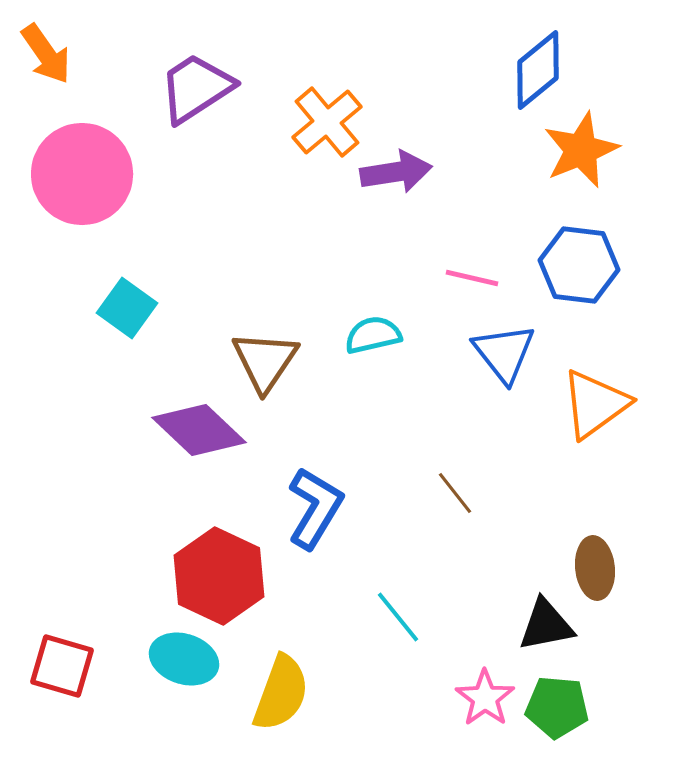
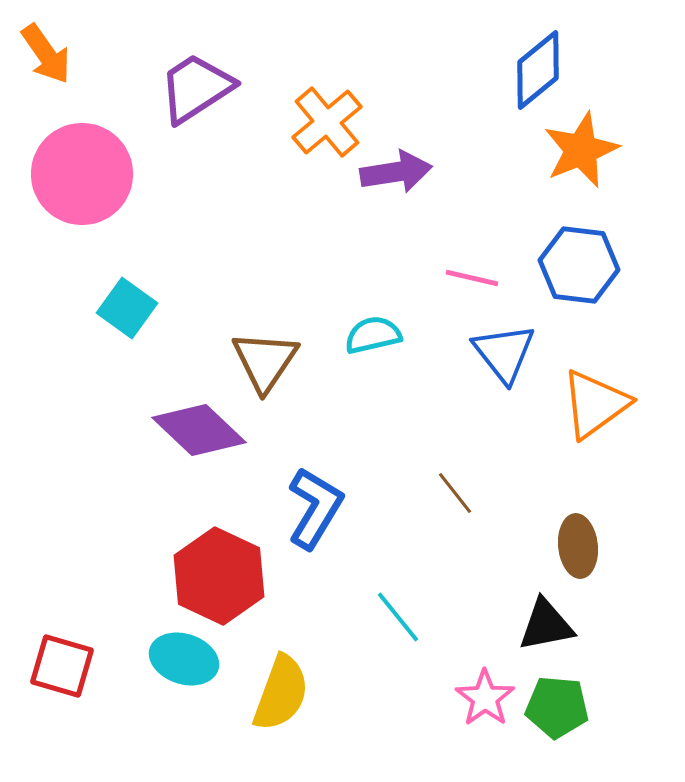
brown ellipse: moved 17 px left, 22 px up
